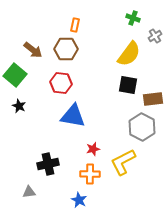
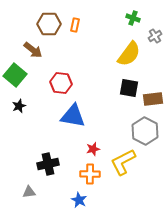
brown hexagon: moved 17 px left, 25 px up
black square: moved 1 px right, 3 px down
black star: rotated 24 degrees clockwise
gray hexagon: moved 3 px right, 4 px down
